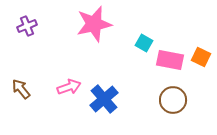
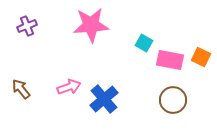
pink star: moved 3 px left, 1 px down; rotated 9 degrees clockwise
